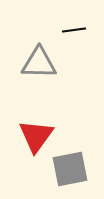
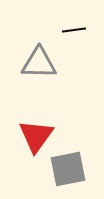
gray square: moved 2 px left
